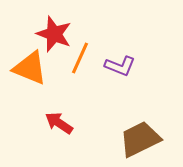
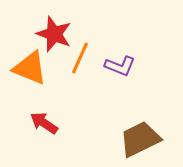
red arrow: moved 15 px left
